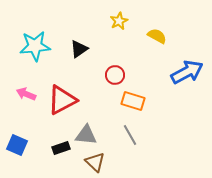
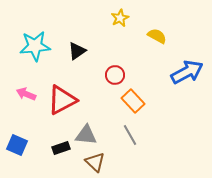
yellow star: moved 1 px right, 3 px up
black triangle: moved 2 px left, 2 px down
orange rectangle: rotated 30 degrees clockwise
